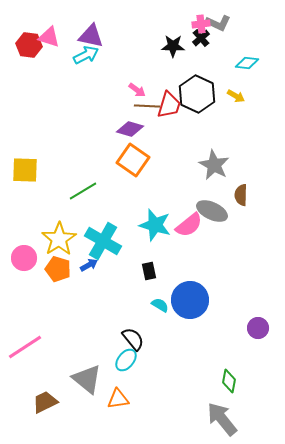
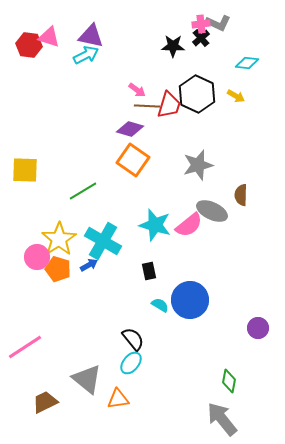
gray star: moved 16 px left; rotated 28 degrees clockwise
pink circle: moved 13 px right, 1 px up
cyan ellipse: moved 5 px right, 3 px down
